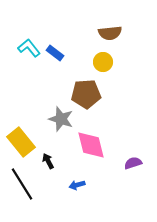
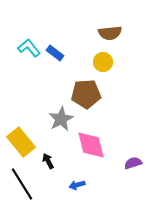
gray star: rotated 25 degrees clockwise
